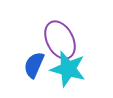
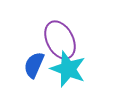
cyan star: rotated 6 degrees clockwise
